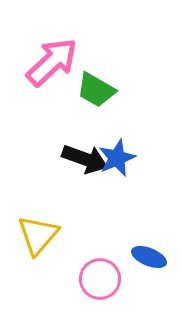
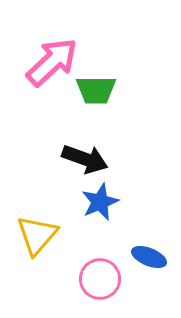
green trapezoid: rotated 30 degrees counterclockwise
blue star: moved 17 px left, 44 px down
yellow triangle: moved 1 px left
